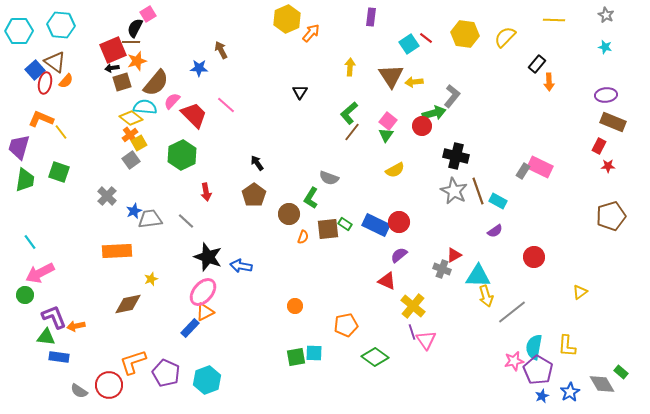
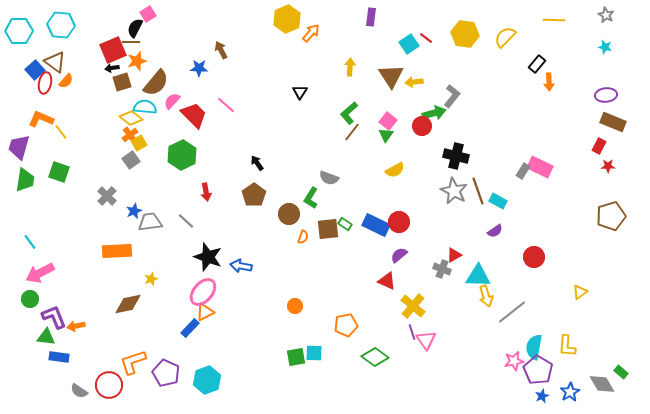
gray trapezoid at (150, 219): moved 3 px down
green circle at (25, 295): moved 5 px right, 4 px down
